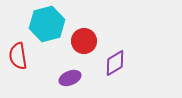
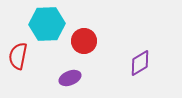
cyan hexagon: rotated 12 degrees clockwise
red semicircle: rotated 20 degrees clockwise
purple diamond: moved 25 px right
